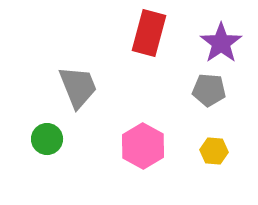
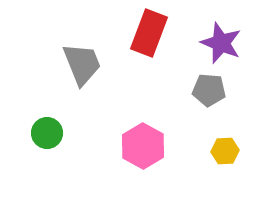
red rectangle: rotated 6 degrees clockwise
purple star: rotated 15 degrees counterclockwise
gray trapezoid: moved 4 px right, 23 px up
green circle: moved 6 px up
yellow hexagon: moved 11 px right; rotated 8 degrees counterclockwise
